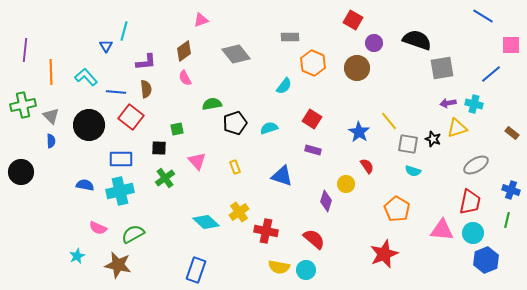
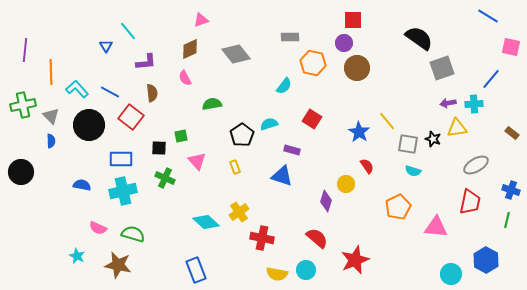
blue line at (483, 16): moved 5 px right
red square at (353, 20): rotated 30 degrees counterclockwise
cyan line at (124, 31): moved 4 px right; rotated 54 degrees counterclockwise
black semicircle at (417, 40): moved 2 px right, 2 px up; rotated 16 degrees clockwise
purple circle at (374, 43): moved 30 px left
pink square at (511, 45): moved 2 px down; rotated 12 degrees clockwise
brown diamond at (184, 51): moved 6 px right, 2 px up; rotated 10 degrees clockwise
orange hexagon at (313, 63): rotated 10 degrees counterclockwise
gray square at (442, 68): rotated 10 degrees counterclockwise
blue line at (491, 74): moved 5 px down; rotated 10 degrees counterclockwise
cyan L-shape at (86, 77): moved 9 px left, 12 px down
brown semicircle at (146, 89): moved 6 px right, 4 px down
blue line at (116, 92): moved 6 px left; rotated 24 degrees clockwise
cyan cross at (474, 104): rotated 18 degrees counterclockwise
yellow line at (389, 121): moved 2 px left
black pentagon at (235, 123): moved 7 px right, 12 px down; rotated 15 degrees counterclockwise
cyan semicircle at (269, 128): moved 4 px up
yellow triangle at (457, 128): rotated 10 degrees clockwise
green square at (177, 129): moved 4 px right, 7 px down
purple rectangle at (313, 150): moved 21 px left
green cross at (165, 178): rotated 30 degrees counterclockwise
blue semicircle at (85, 185): moved 3 px left
cyan cross at (120, 191): moved 3 px right
orange pentagon at (397, 209): moved 1 px right, 2 px up; rotated 15 degrees clockwise
pink triangle at (442, 230): moved 6 px left, 3 px up
red cross at (266, 231): moved 4 px left, 7 px down
cyan circle at (473, 233): moved 22 px left, 41 px down
green semicircle at (133, 234): rotated 45 degrees clockwise
red semicircle at (314, 239): moved 3 px right, 1 px up
red star at (384, 254): moved 29 px left, 6 px down
cyan star at (77, 256): rotated 21 degrees counterclockwise
blue hexagon at (486, 260): rotated 10 degrees counterclockwise
yellow semicircle at (279, 267): moved 2 px left, 7 px down
blue rectangle at (196, 270): rotated 40 degrees counterclockwise
